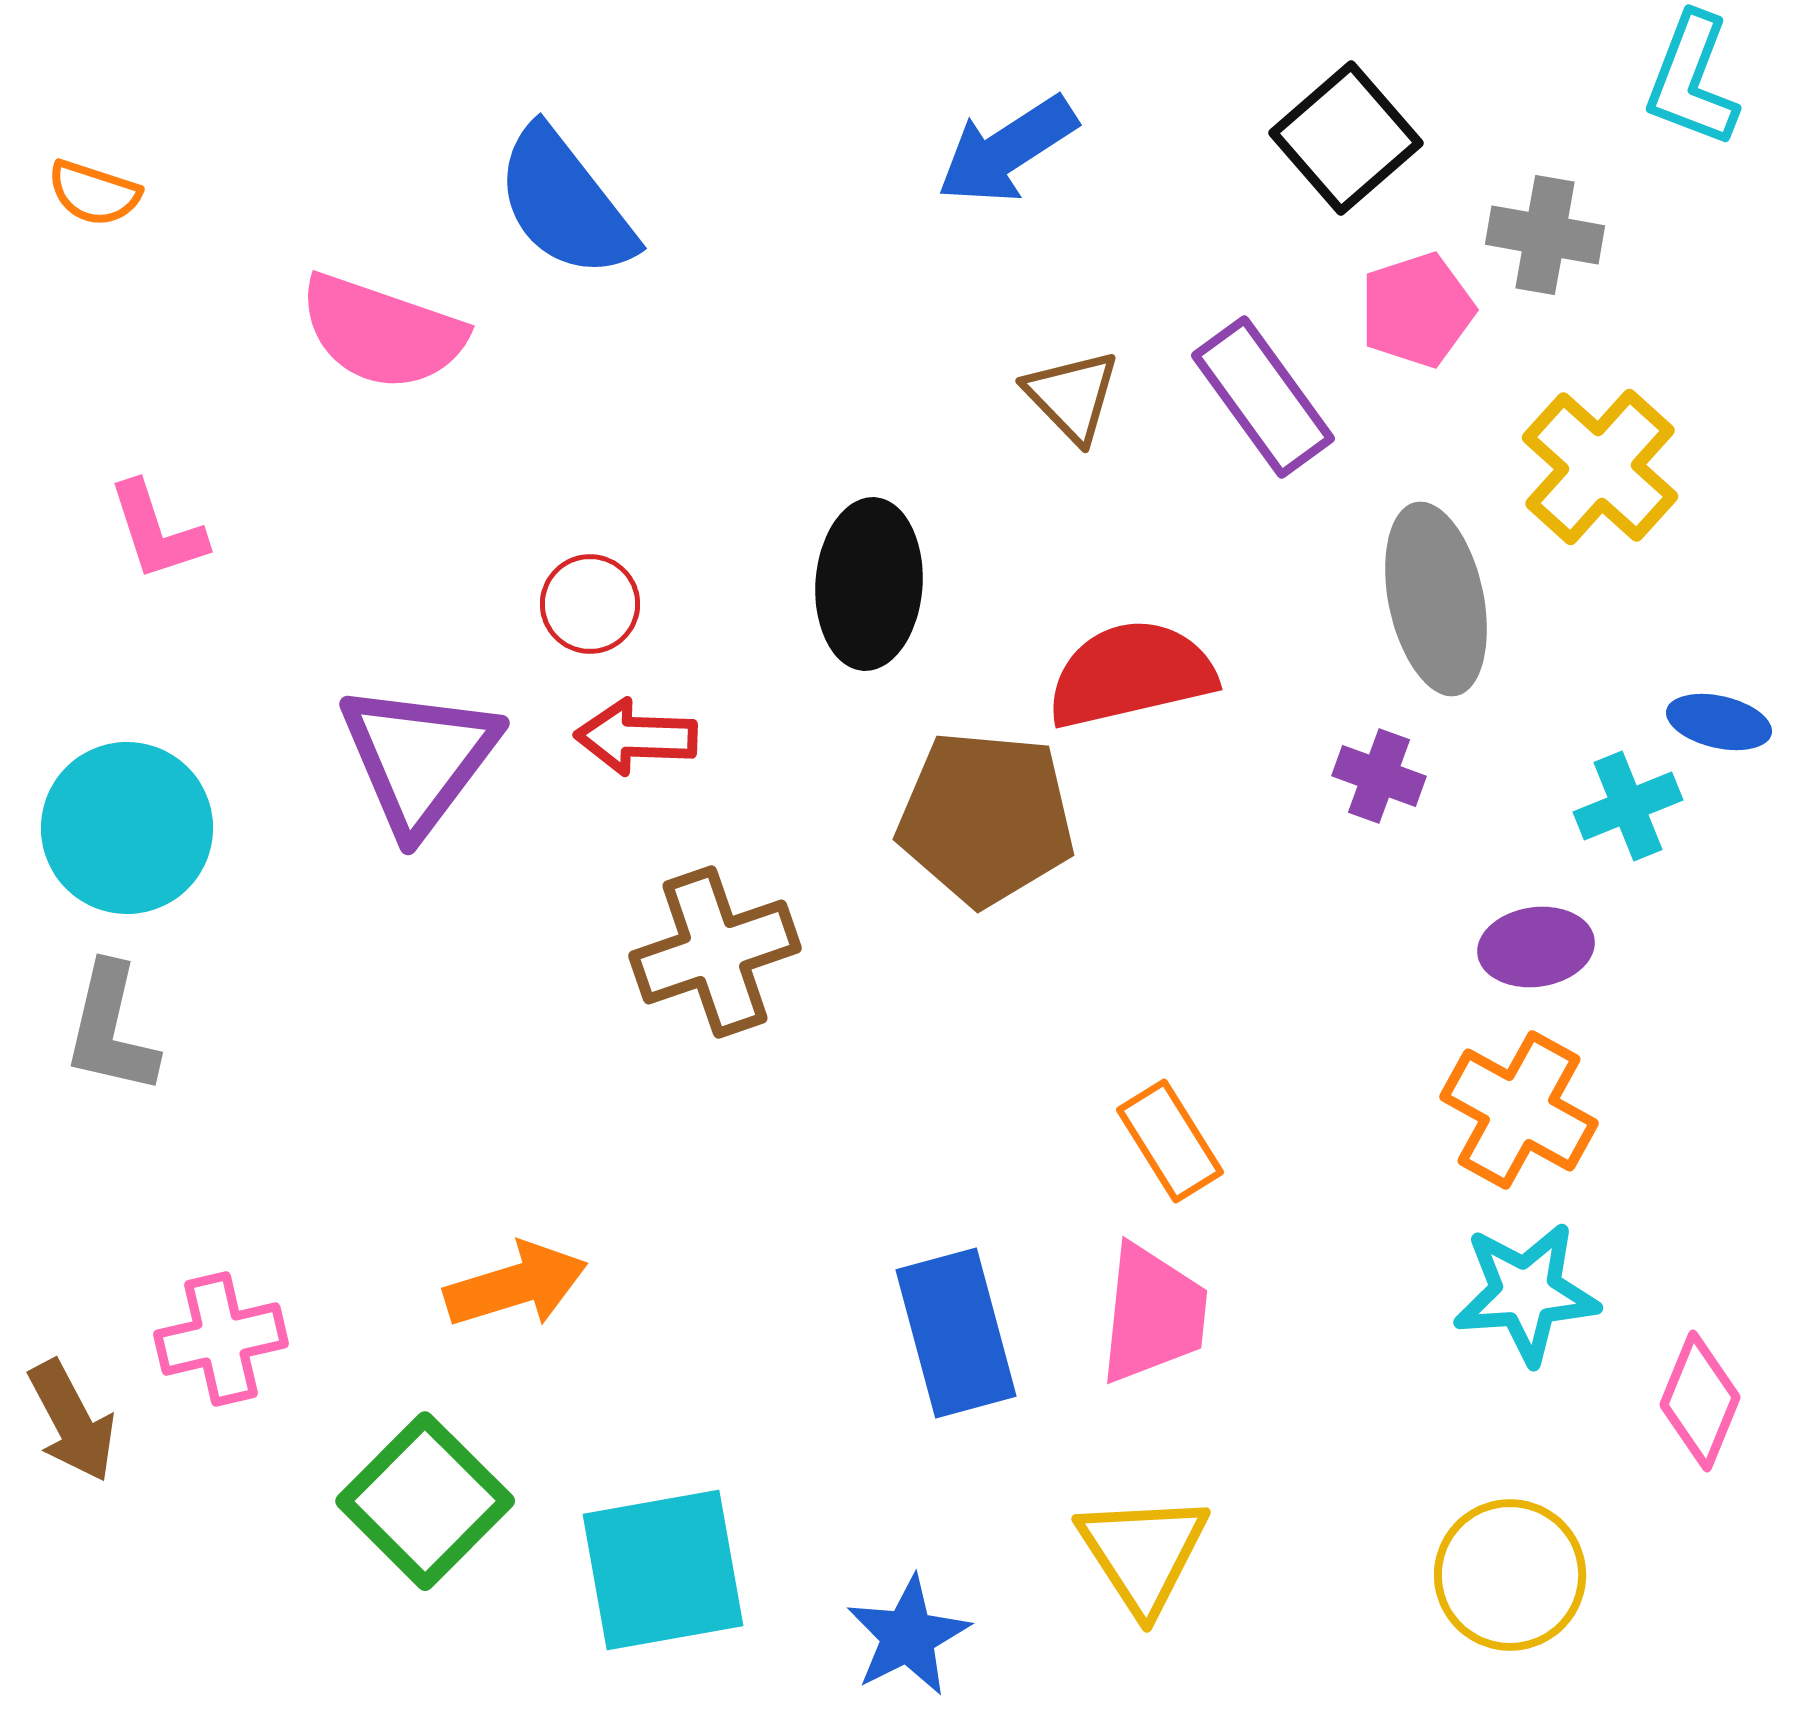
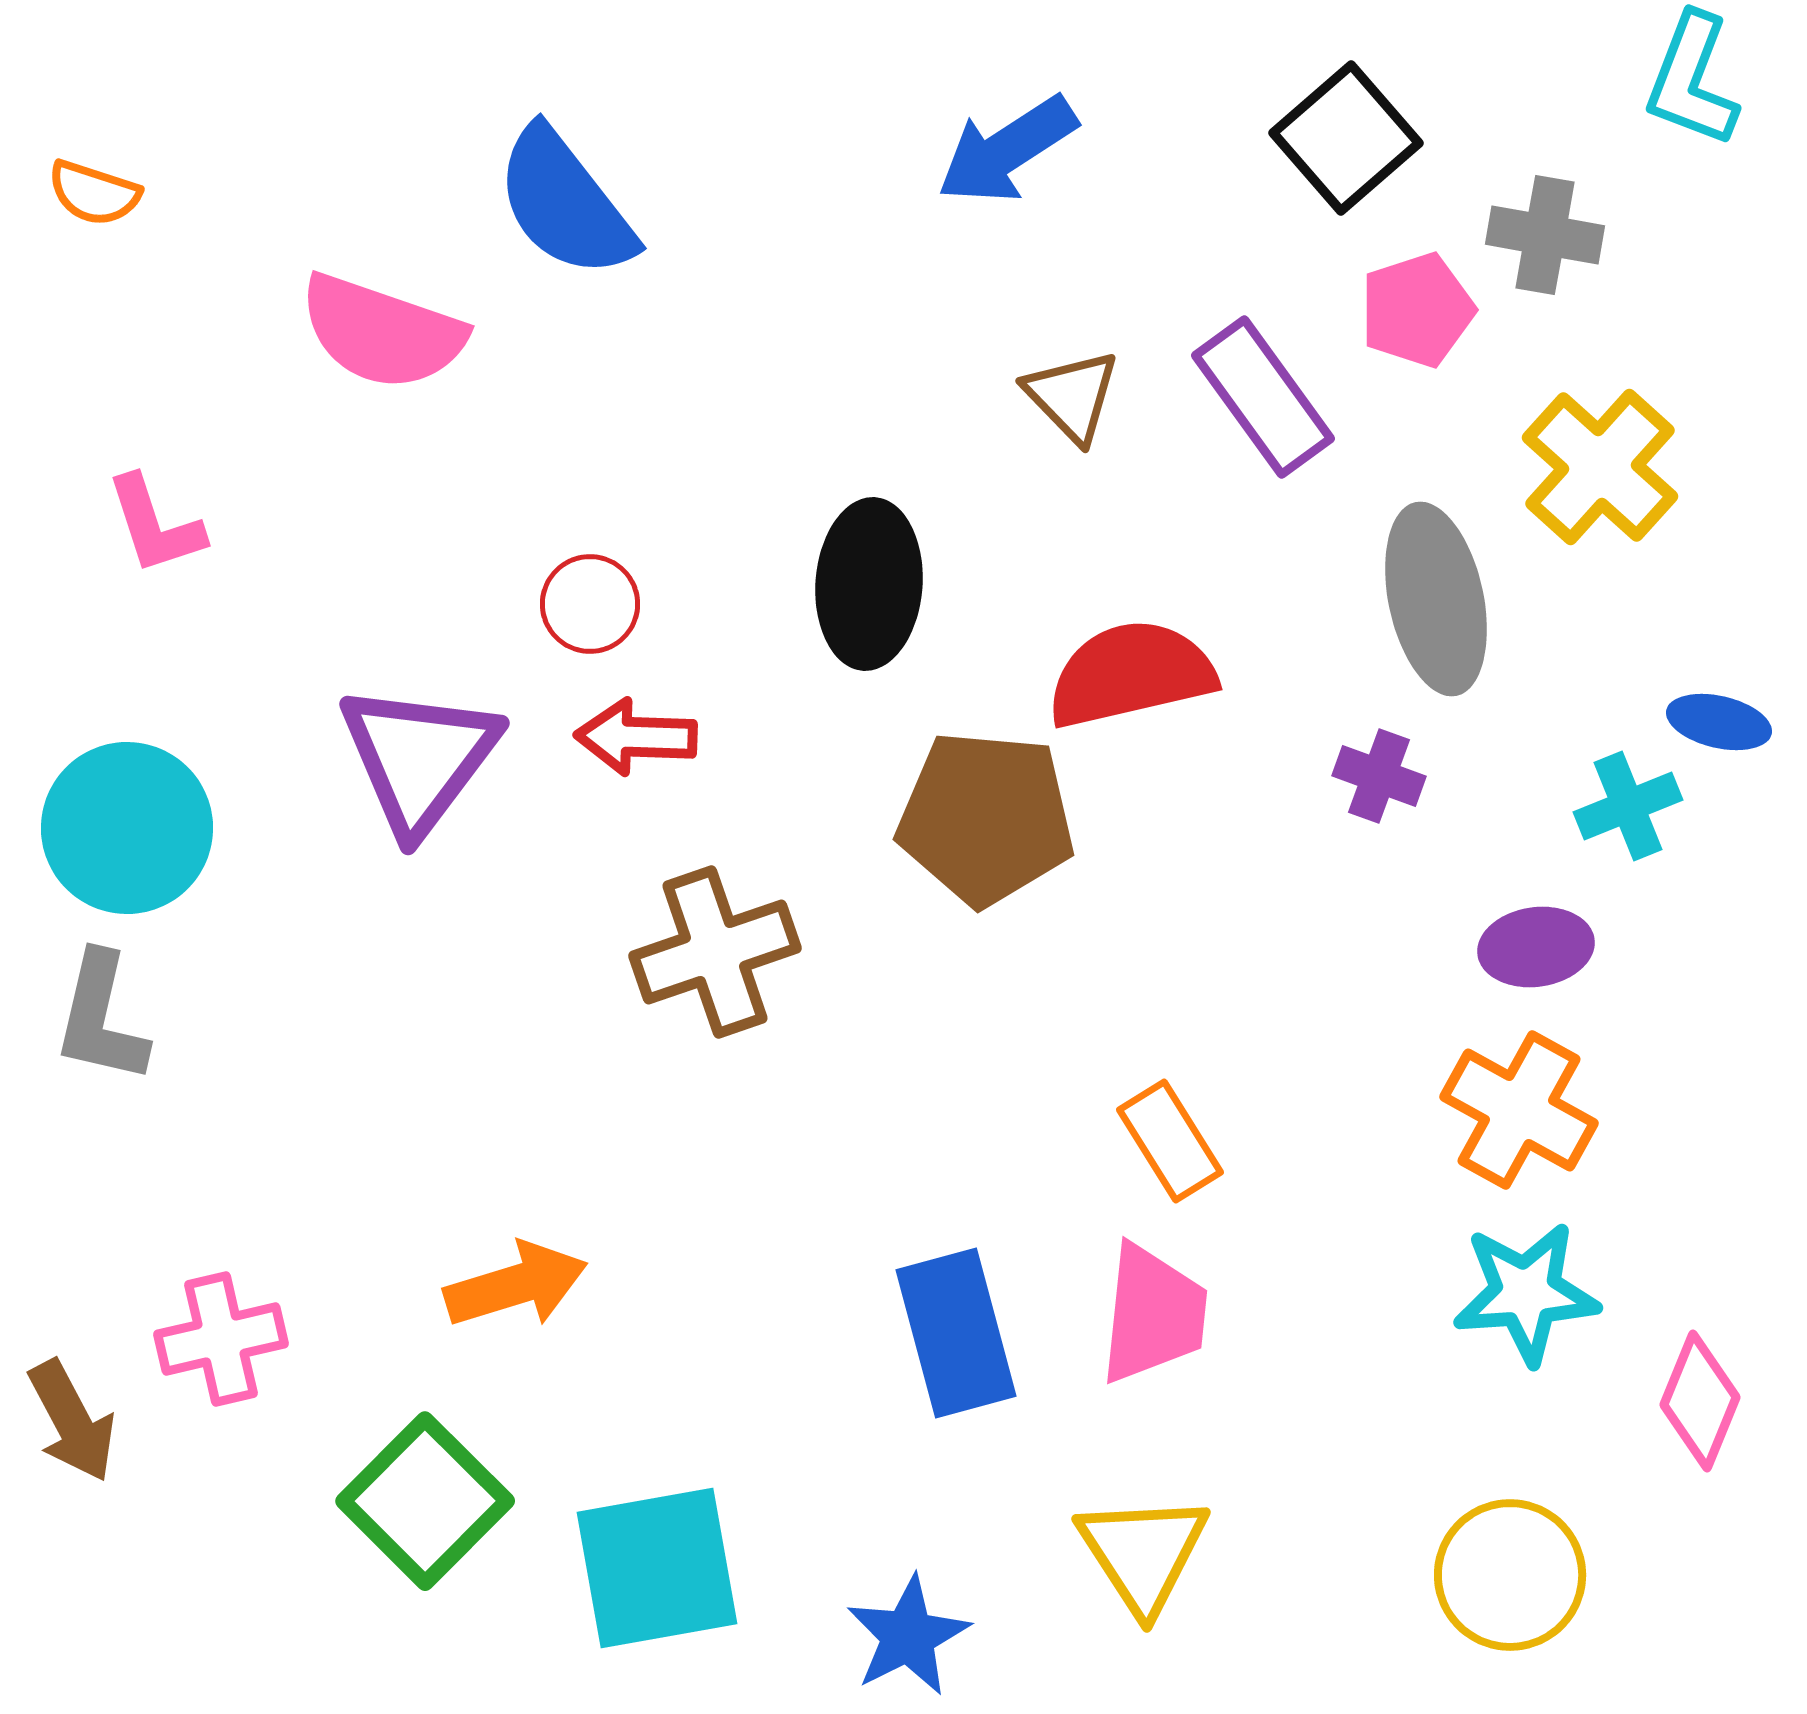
pink L-shape: moved 2 px left, 6 px up
gray L-shape: moved 10 px left, 11 px up
cyan square: moved 6 px left, 2 px up
